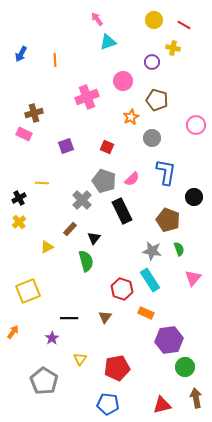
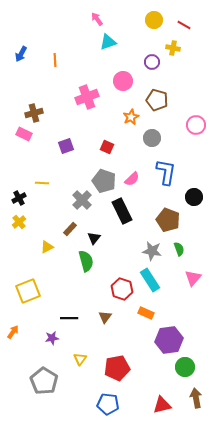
purple star at (52, 338): rotated 24 degrees clockwise
